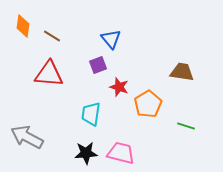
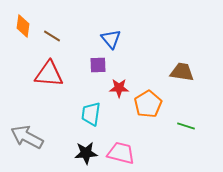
purple square: rotated 18 degrees clockwise
red star: moved 1 px down; rotated 18 degrees counterclockwise
